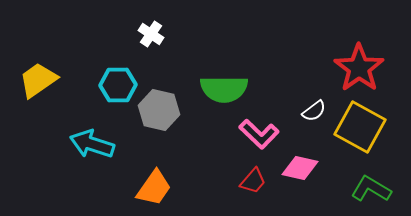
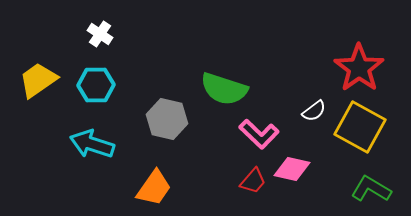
white cross: moved 51 px left
cyan hexagon: moved 22 px left
green semicircle: rotated 18 degrees clockwise
gray hexagon: moved 8 px right, 9 px down
pink diamond: moved 8 px left, 1 px down
